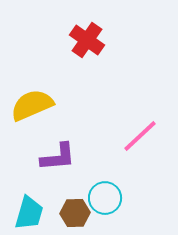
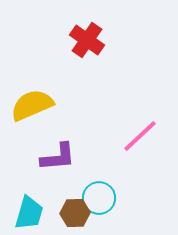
cyan circle: moved 6 px left
